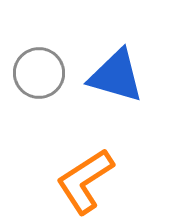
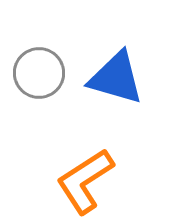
blue triangle: moved 2 px down
